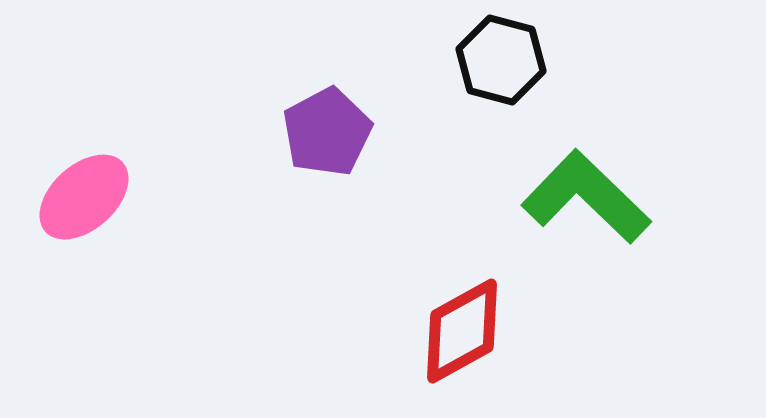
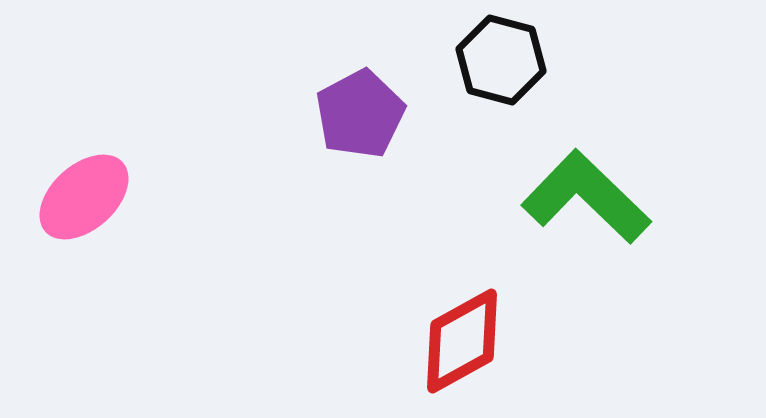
purple pentagon: moved 33 px right, 18 px up
red diamond: moved 10 px down
